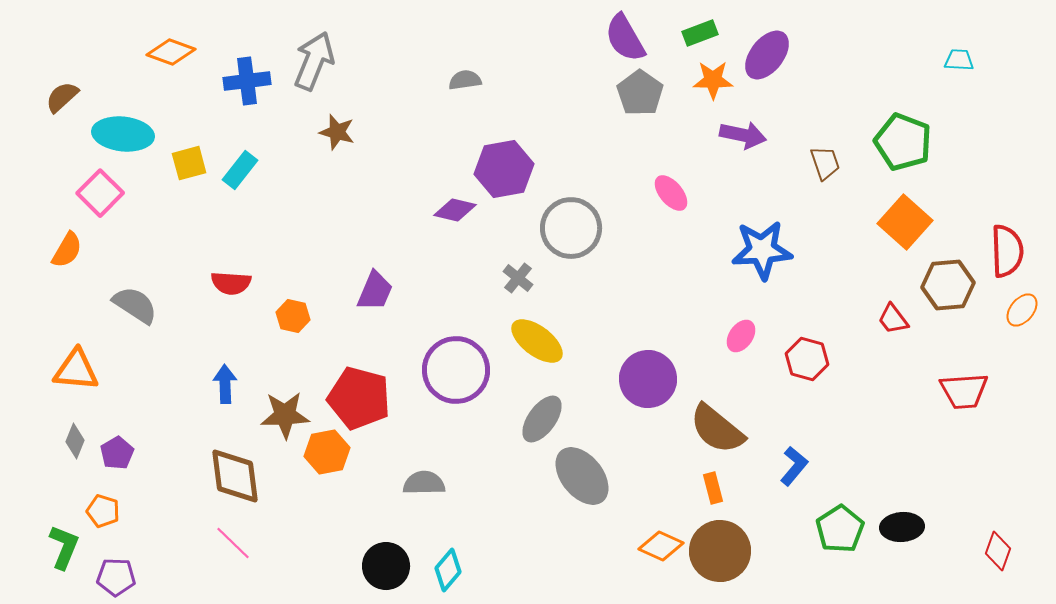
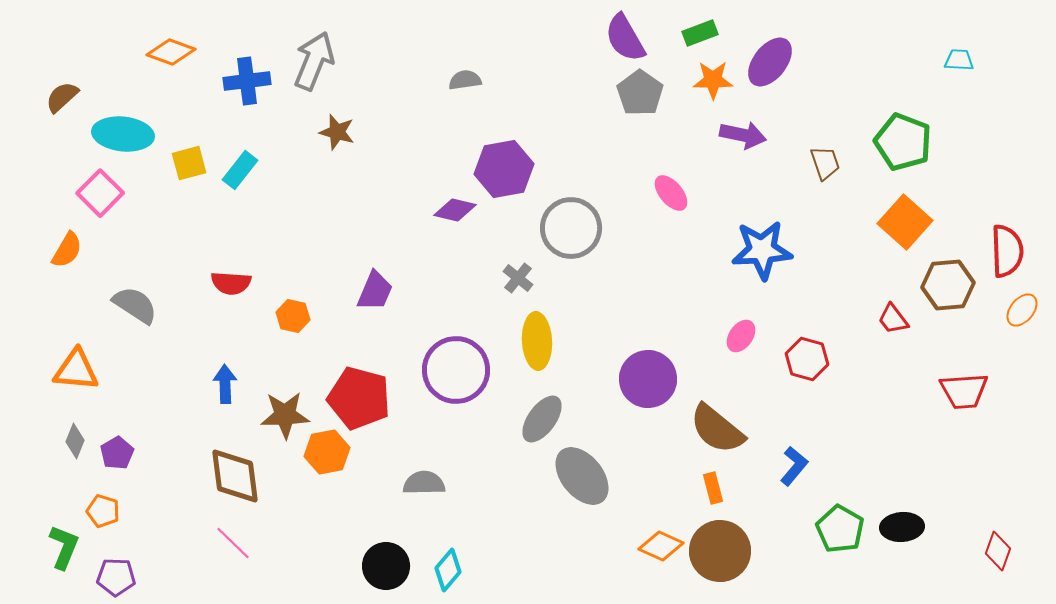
purple ellipse at (767, 55): moved 3 px right, 7 px down
yellow ellipse at (537, 341): rotated 50 degrees clockwise
green pentagon at (840, 529): rotated 9 degrees counterclockwise
